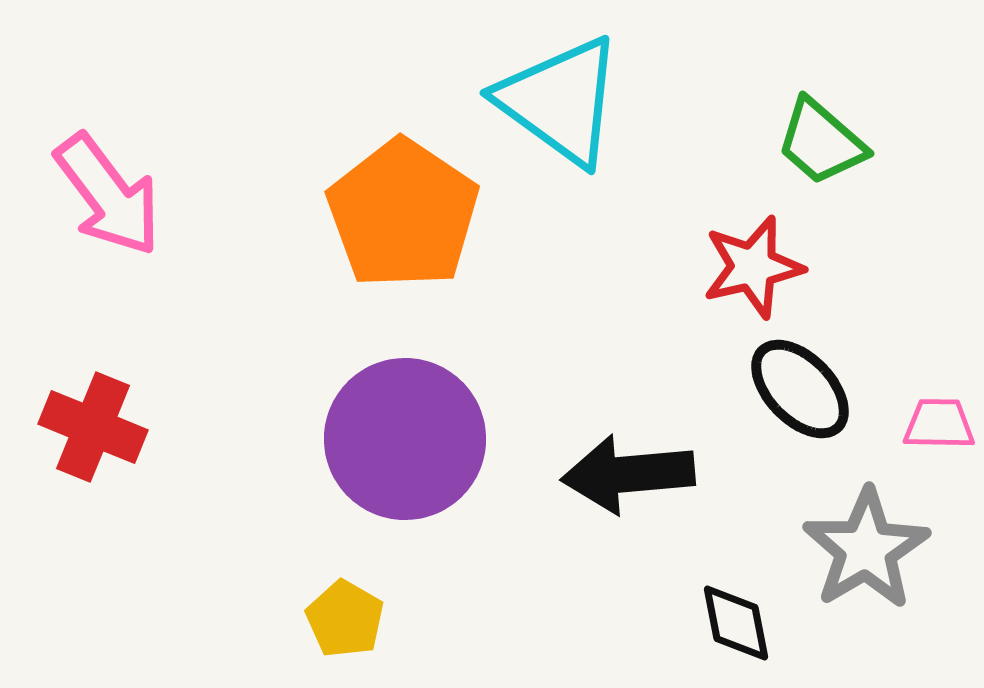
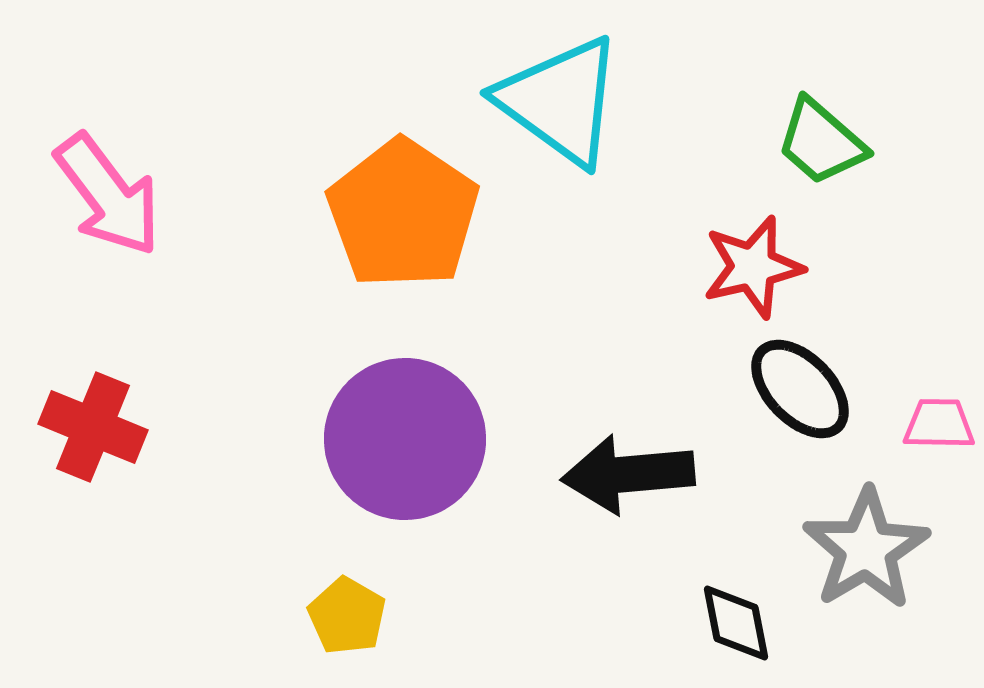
yellow pentagon: moved 2 px right, 3 px up
